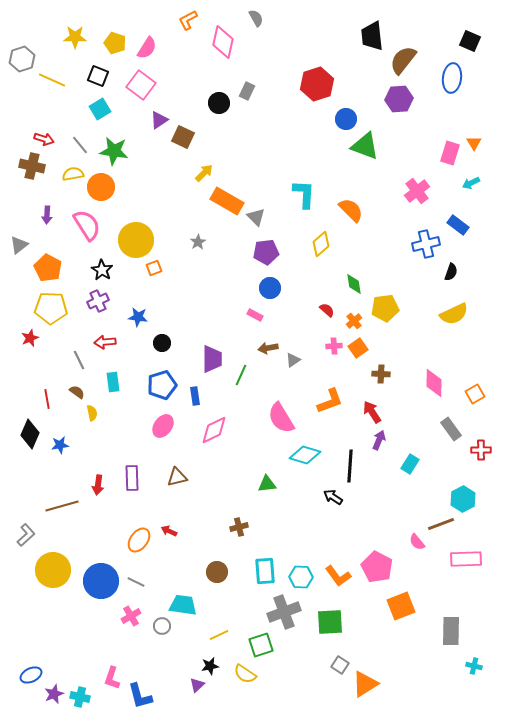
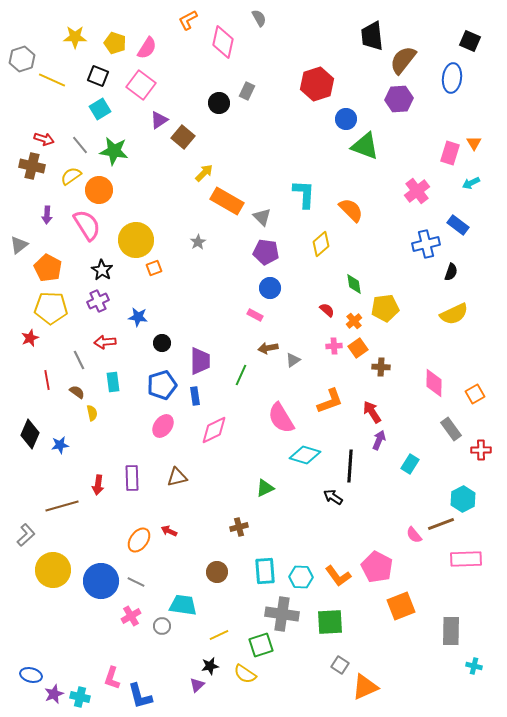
gray semicircle at (256, 18): moved 3 px right
brown square at (183, 137): rotated 15 degrees clockwise
yellow semicircle at (73, 174): moved 2 px left, 2 px down; rotated 25 degrees counterclockwise
orange circle at (101, 187): moved 2 px left, 3 px down
gray triangle at (256, 217): moved 6 px right
purple pentagon at (266, 252): rotated 15 degrees clockwise
purple trapezoid at (212, 359): moved 12 px left, 2 px down
brown cross at (381, 374): moved 7 px up
red line at (47, 399): moved 19 px up
green triangle at (267, 484): moved 2 px left, 4 px down; rotated 18 degrees counterclockwise
pink semicircle at (417, 542): moved 3 px left, 7 px up
gray cross at (284, 612): moved 2 px left, 2 px down; rotated 28 degrees clockwise
blue ellipse at (31, 675): rotated 40 degrees clockwise
orange triangle at (365, 684): moved 3 px down; rotated 8 degrees clockwise
